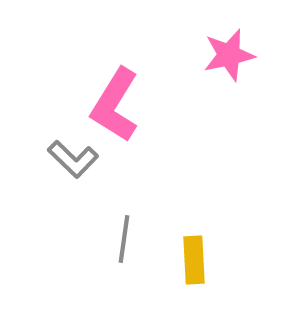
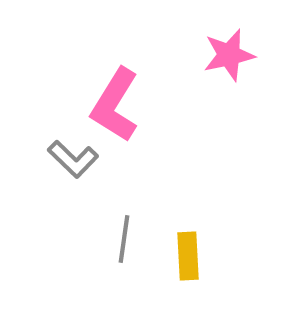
yellow rectangle: moved 6 px left, 4 px up
